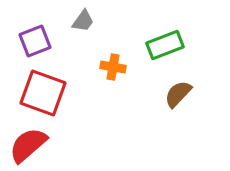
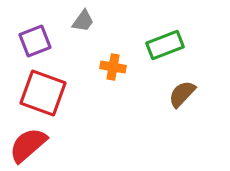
brown semicircle: moved 4 px right
